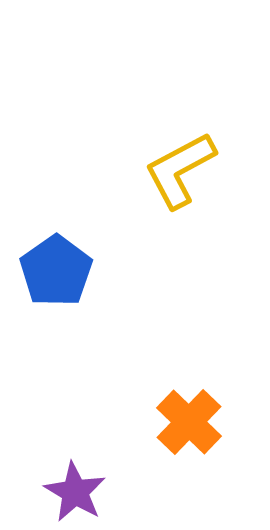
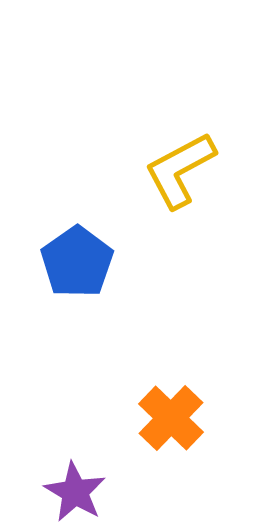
blue pentagon: moved 21 px right, 9 px up
orange cross: moved 18 px left, 4 px up
